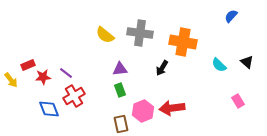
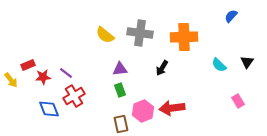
orange cross: moved 1 px right, 5 px up; rotated 12 degrees counterclockwise
black triangle: rotated 24 degrees clockwise
